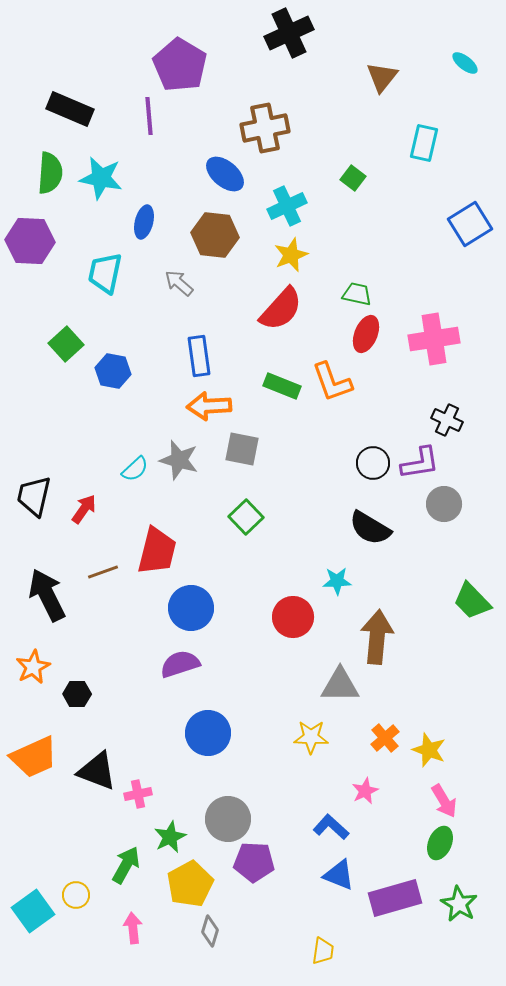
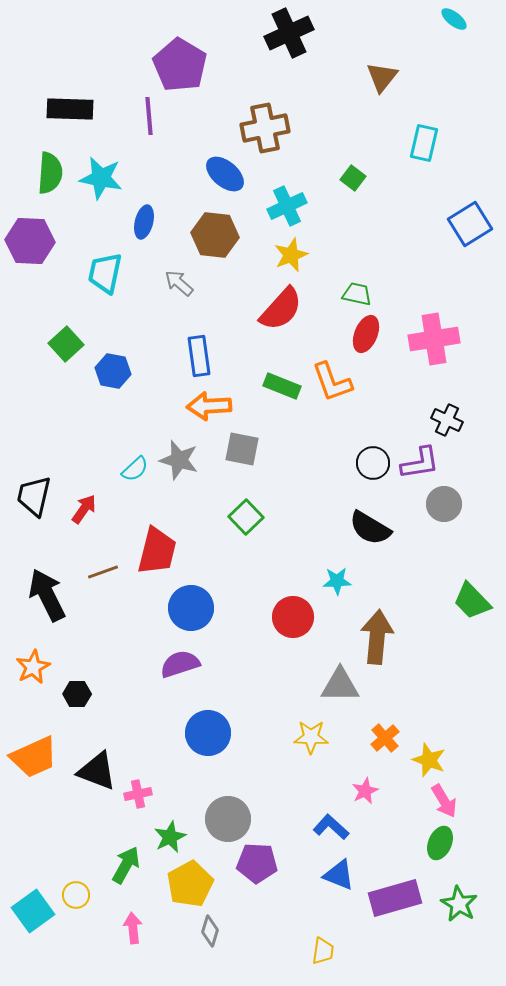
cyan ellipse at (465, 63): moved 11 px left, 44 px up
black rectangle at (70, 109): rotated 21 degrees counterclockwise
yellow star at (429, 750): moved 10 px down
purple pentagon at (254, 862): moved 3 px right, 1 px down
